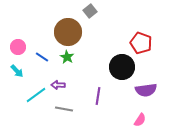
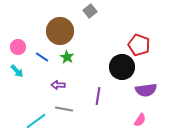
brown circle: moved 8 px left, 1 px up
red pentagon: moved 2 px left, 2 px down
cyan line: moved 26 px down
